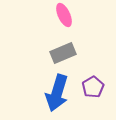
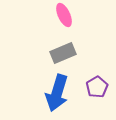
purple pentagon: moved 4 px right
